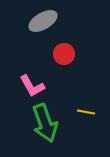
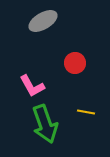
red circle: moved 11 px right, 9 px down
green arrow: moved 1 px down
